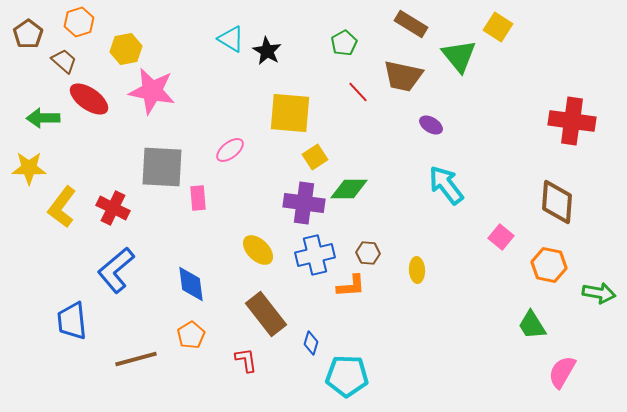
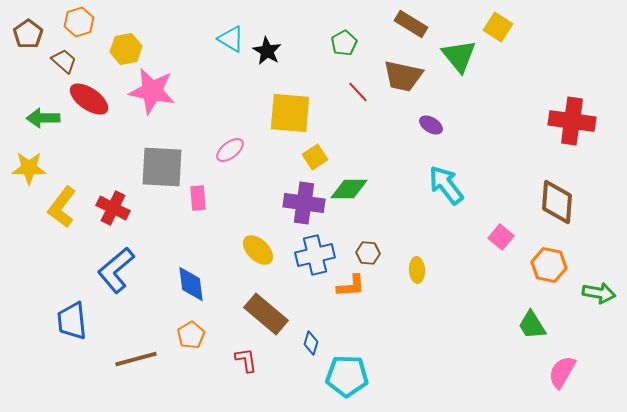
brown rectangle at (266, 314): rotated 12 degrees counterclockwise
